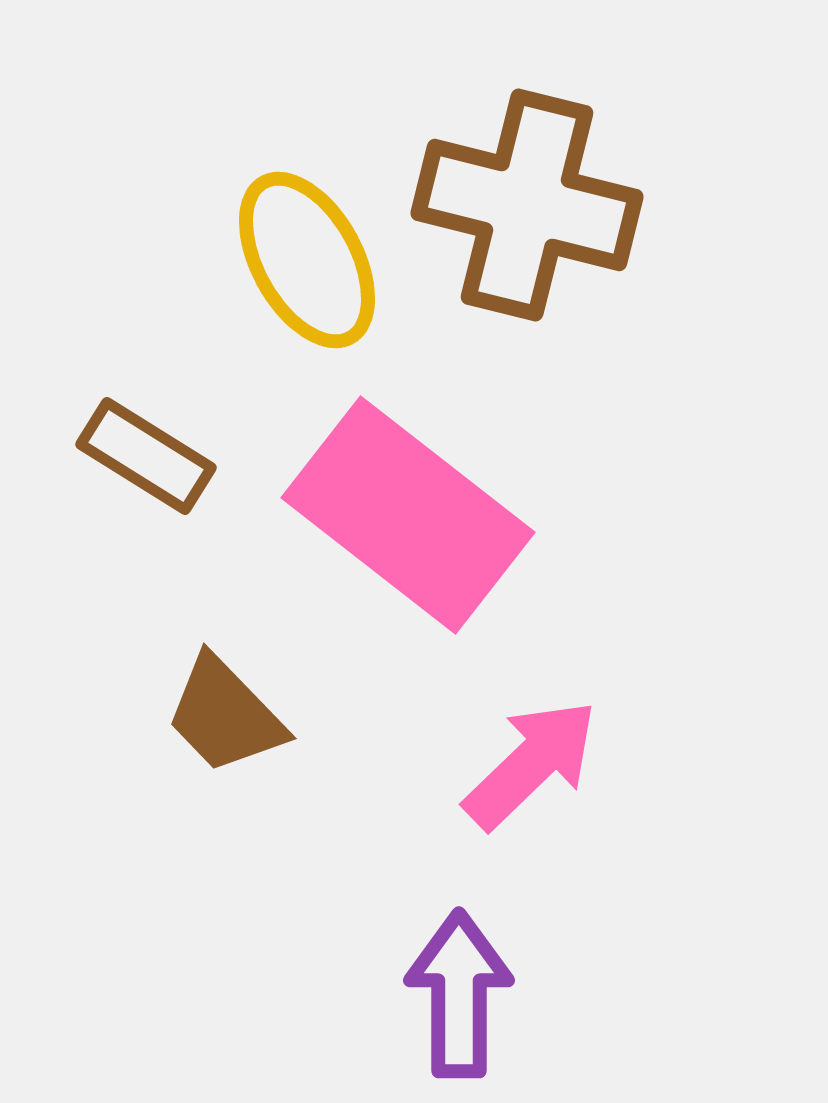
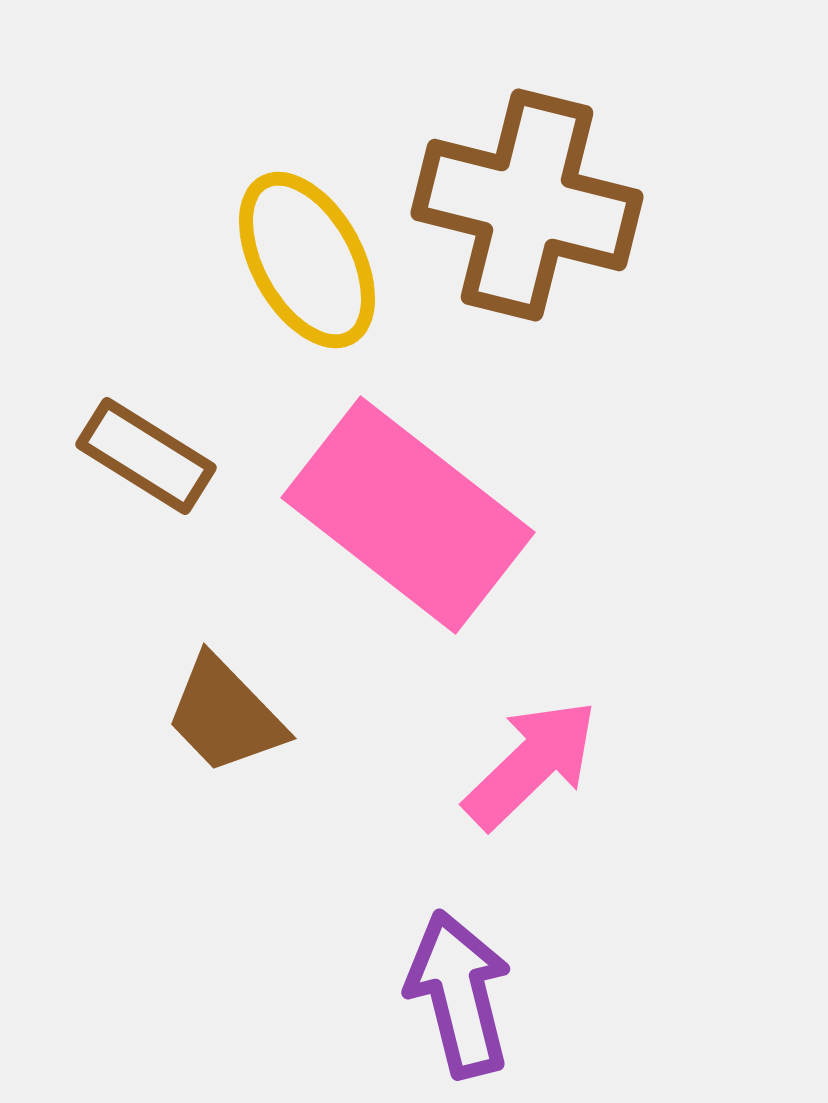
purple arrow: rotated 14 degrees counterclockwise
